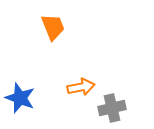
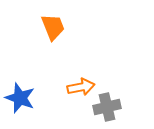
gray cross: moved 5 px left, 1 px up
